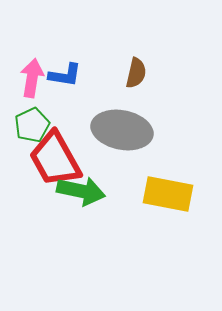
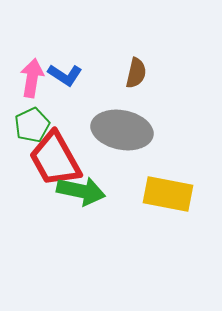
blue L-shape: rotated 24 degrees clockwise
